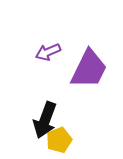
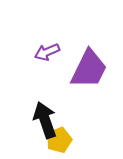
purple arrow: moved 1 px left
black arrow: rotated 141 degrees clockwise
